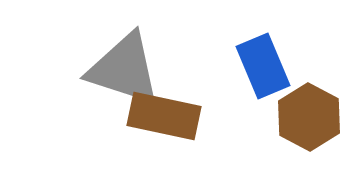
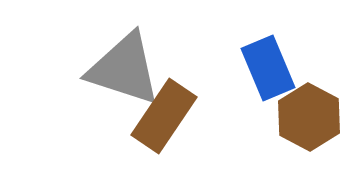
blue rectangle: moved 5 px right, 2 px down
brown rectangle: rotated 68 degrees counterclockwise
